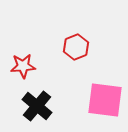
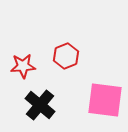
red hexagon: moved 10 px left, 9 px down
black cross: moved 3 px right, 1 px up
